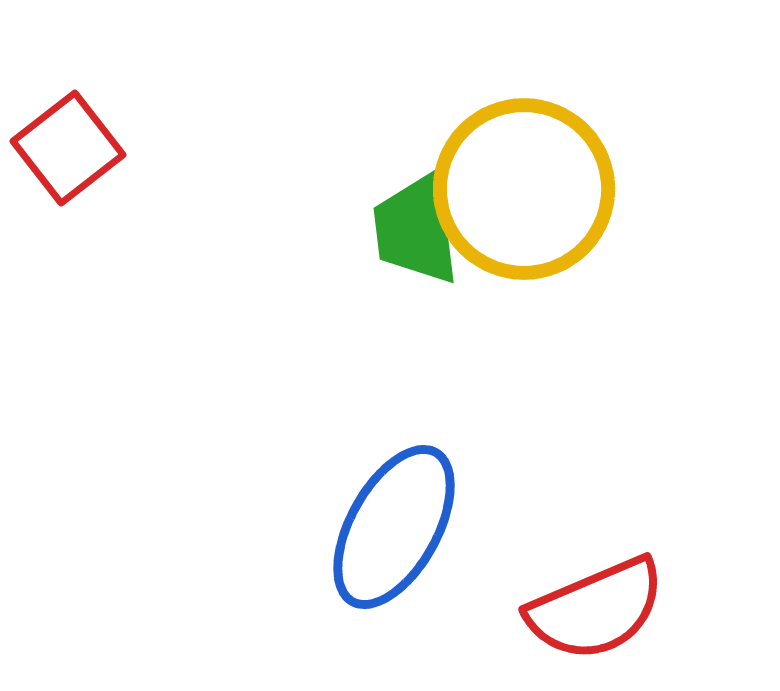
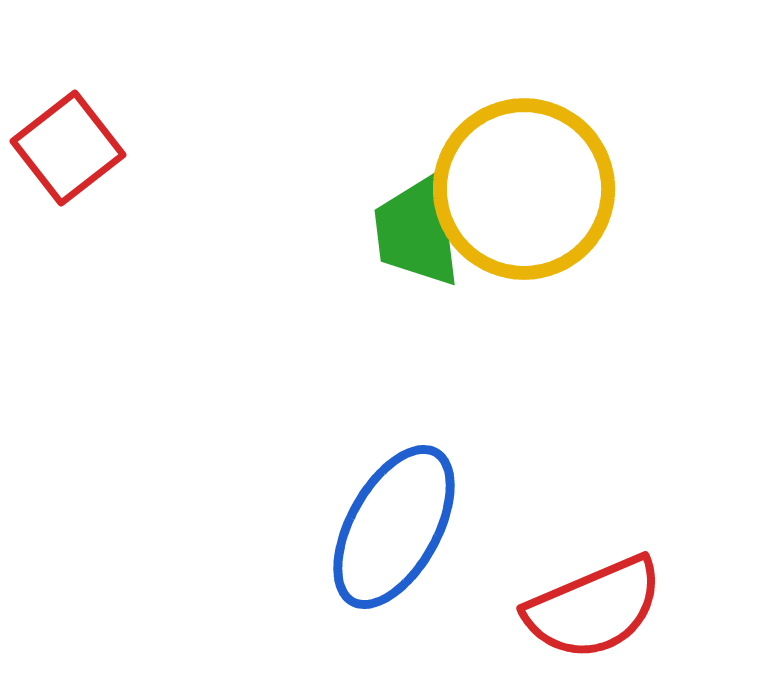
green trapezoid: moved 1 px right, 2 px down
red semicircle: moved 2 px left, 1 px up
